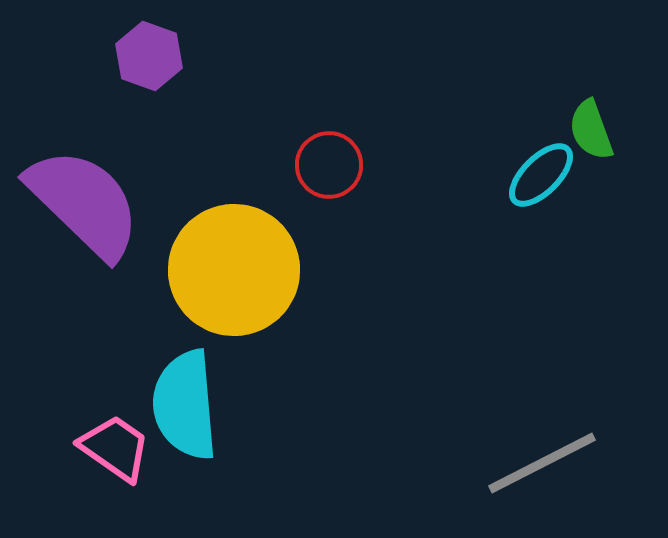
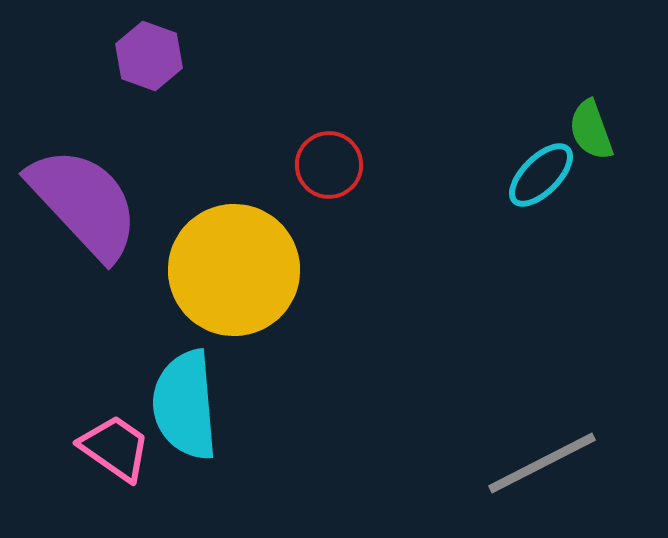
purple semicircle: rotated 3 degrees clockwise
